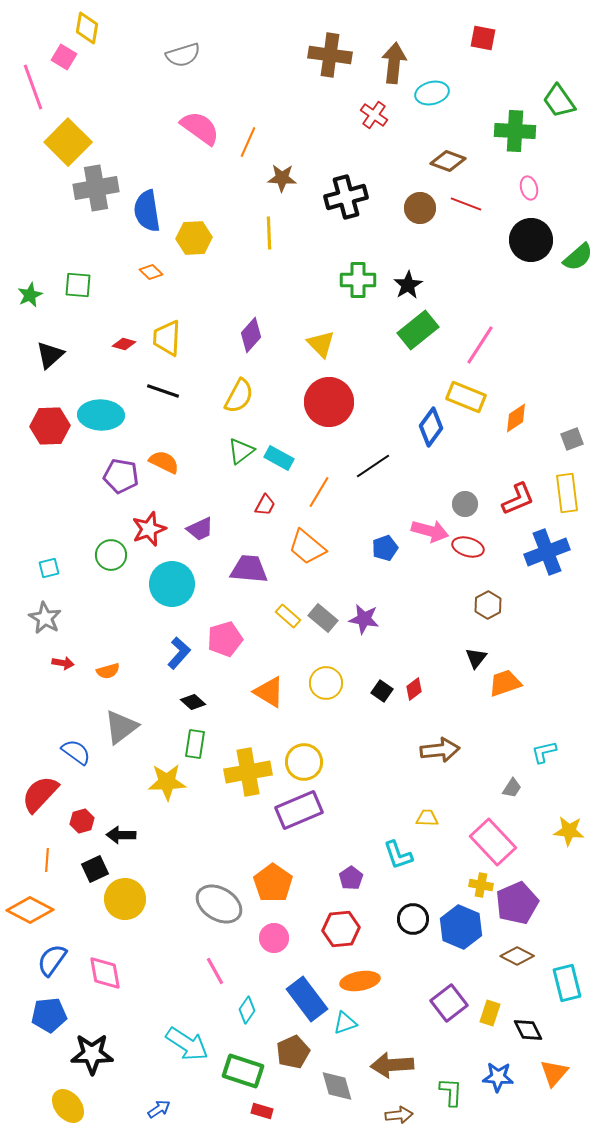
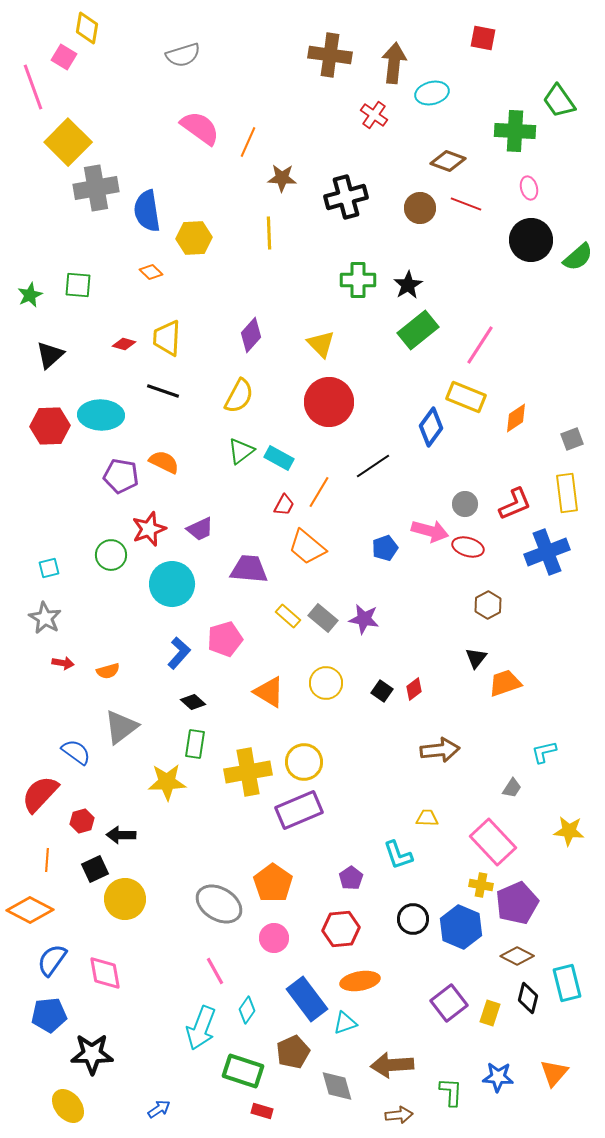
red L-shape at (518, 499): moved 3 px left, 5 px down
red trapezoid at (265, 505): moved 19 px right
black diamond at (528, 1030): moved 32 px up; rotated 40 degrees clockwise
cyan arrow at (187, 1044): moved 14 px right, 16 px up; rotated 78 degrees clockwise
